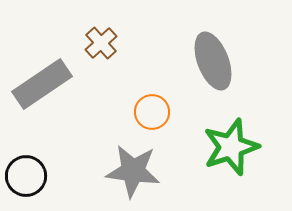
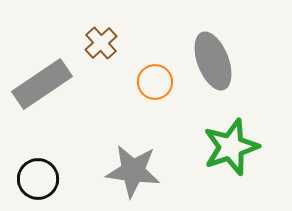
orange circle: moved 3 px right, 30 px up
black circle: moved 12 px right, 3 px down
